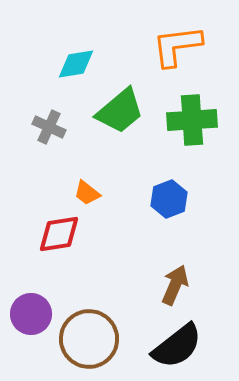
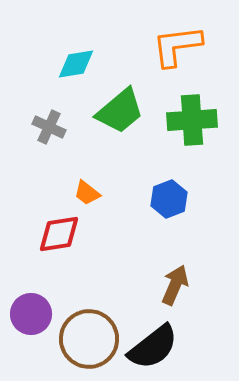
black semicircle: moved 24 px left, 1 px down
